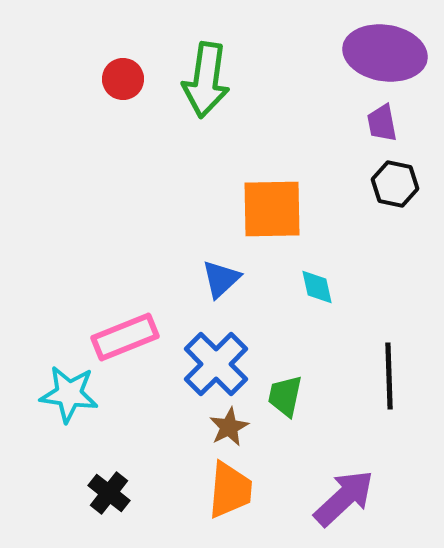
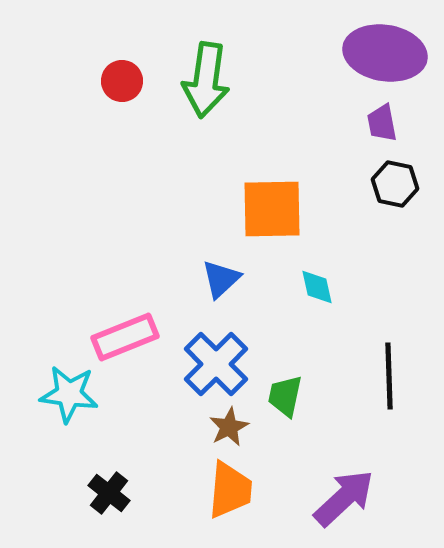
red circle: moved 1 px left, 2 px down
